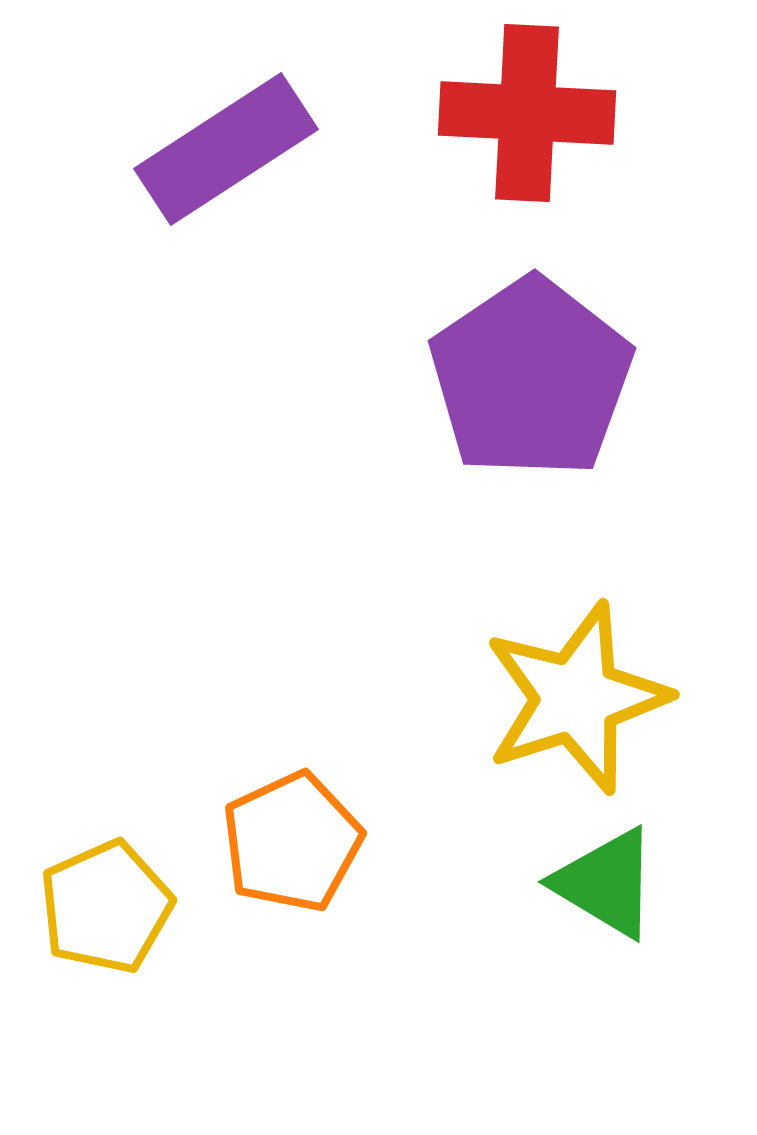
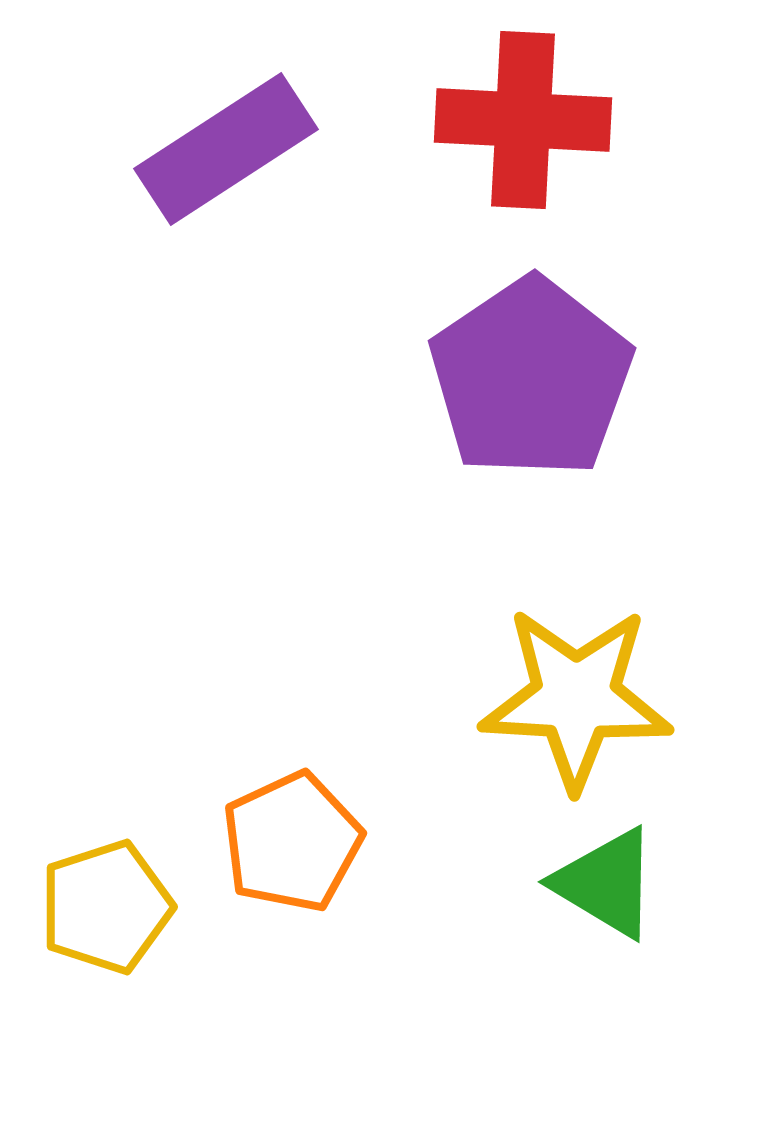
red cross: moved 4 px left, 7 px down
yellow star: rotated 21 degrees clockwise
yellow pentagon: rotated 6 degrees clockwise
